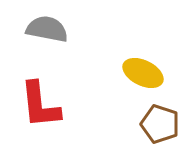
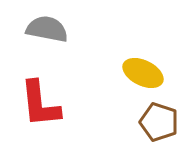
red L-shape: moved 1 px up
brown pentagon: moved 1 px left, 2 px up
